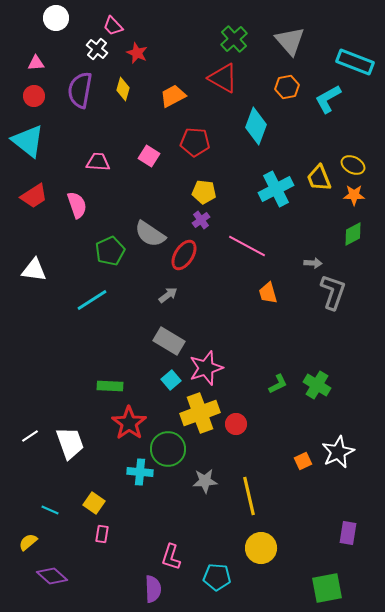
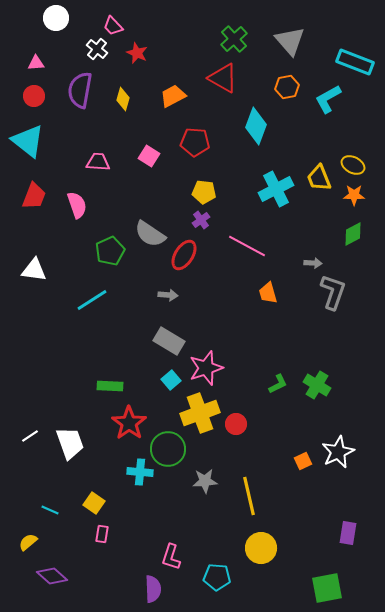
yellow diamond at (123, 89): moved 10 px down
red trapezoid at (34, 196): rotated 36 degrees counterclockwise
gray arrow at (168, 295): rotated 42 degrees clockwise
